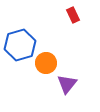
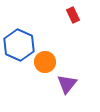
blue hexagon: moved 1 px left; rotated 20 degrees counterclockwise
orange circle: moved 1 px left, 1 px up
